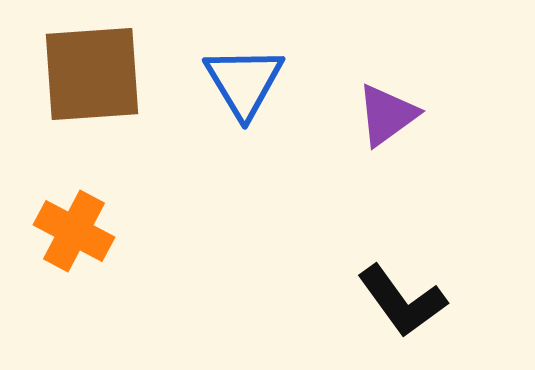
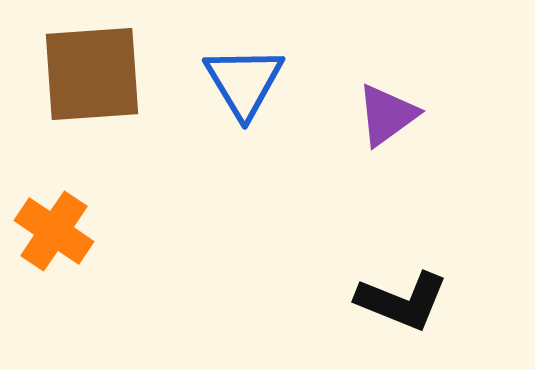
orange cross: moved 20 px left; rotated 6 degrees clockwise
black L-shape: rotated 32 degrees counterclockwise
